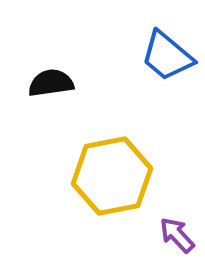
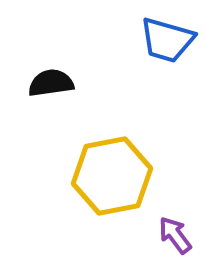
blue trapezoid: moved 16 px up; rotated 24 degrees counterclockwise
purple arrow: moved 2 px left; rotated 6 degrees clockwise
